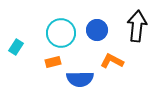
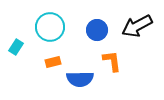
black arrow: rotated 124 degrees counterclockwise
cyan circle: moved 11 px left, 6 px up
orange L-shape: rotated 55 degrees clockwise
